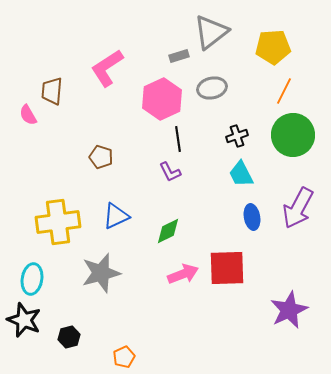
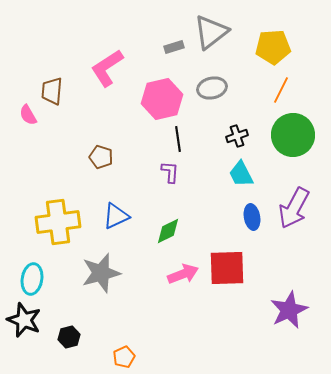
gray rectangle: moved 5 px left, 9 px up
orange line: moved 3 px left, 1 px up
pink hexagon: rotated 12 degrees clockwise
purple L-shape: rotated 150 degrees counterclockwise
purple arrow: moved 4 px left
